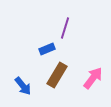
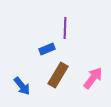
purple line: rotated 15 degrees counterclockwise
brown rectangle: moved 1 px right
blue arrow: moved 1 px left
